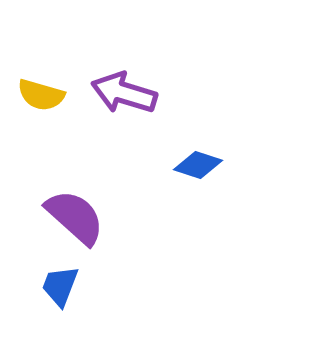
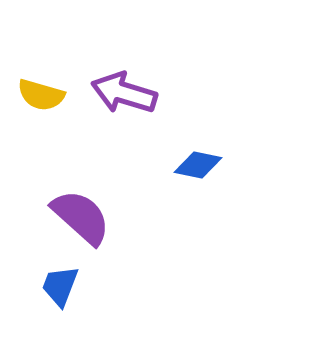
blue diamond: rotated 6 degrees counterclockwise
purple semicircle: moved 6 px right
